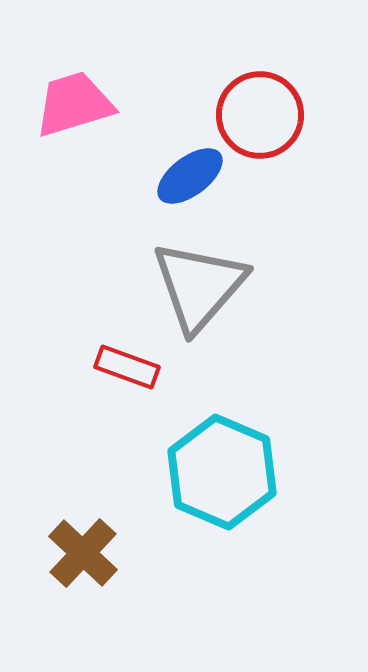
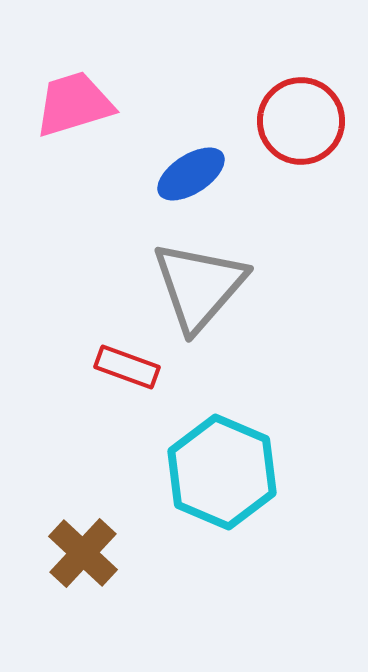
red circle: moved 41 px right, 6 px down
blue ellipse: moved 1 px right, 2 px up; rotated 4 degrees clockwise
